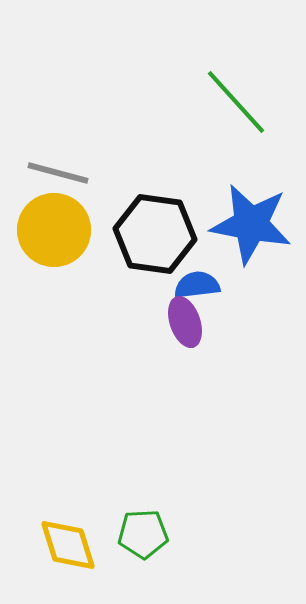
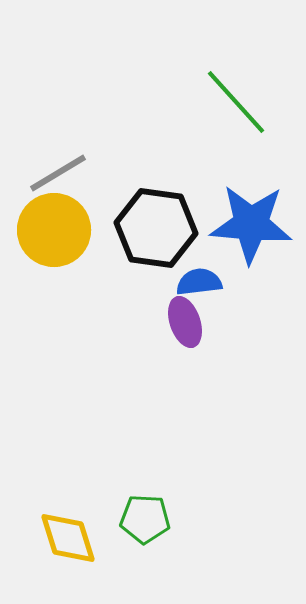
gray line: rotated 46 degrees counterclockwise
blue star: rotated 6 degrees counterclockwise
black hexagon: moved 1 px right, 6 px up
blue semicircle: moved 2 px right, 3 px up
green pentagon: moved 2 px right, 15 px up; rotated 6 degrees clockwise
yellow diamond: moved 7 px up
